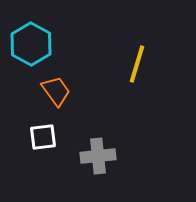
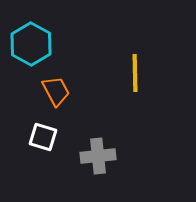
yellow line: moved 2 px left, 9 px down; rotated 18 degrees counterclockwise
orange trapezoid: rotated 8 degrees clockwise
white square: rotated 24 degrees clockwise
